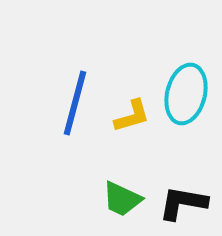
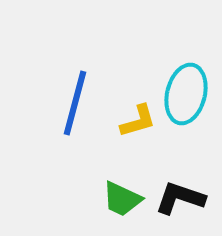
yellow L-shape: moved 6 px right, 5 px down
black L-shape: moved 3 px left, 5 px up; rotated 9 degrees clockwise
